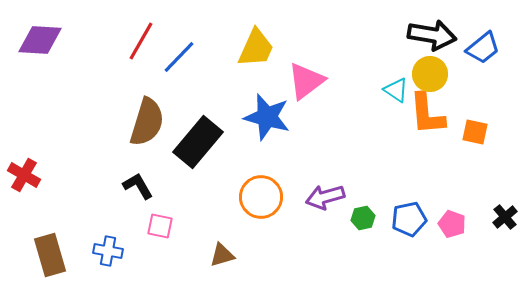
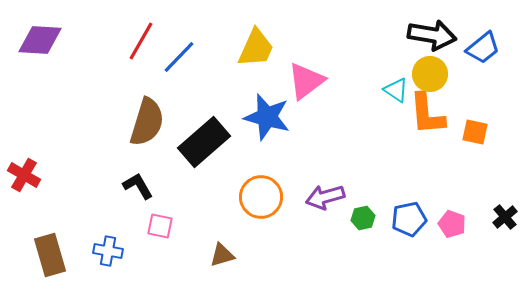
black rectangle: moved 6 px right; rotated 9 degrees clockwise
